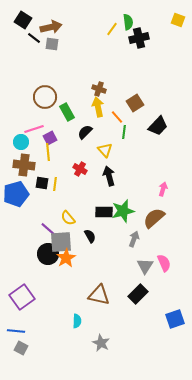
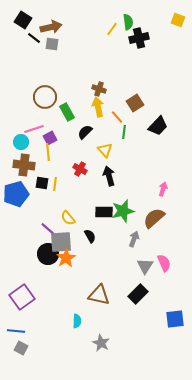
blue square at (175, 319): rotated 12 degrees clockwise
